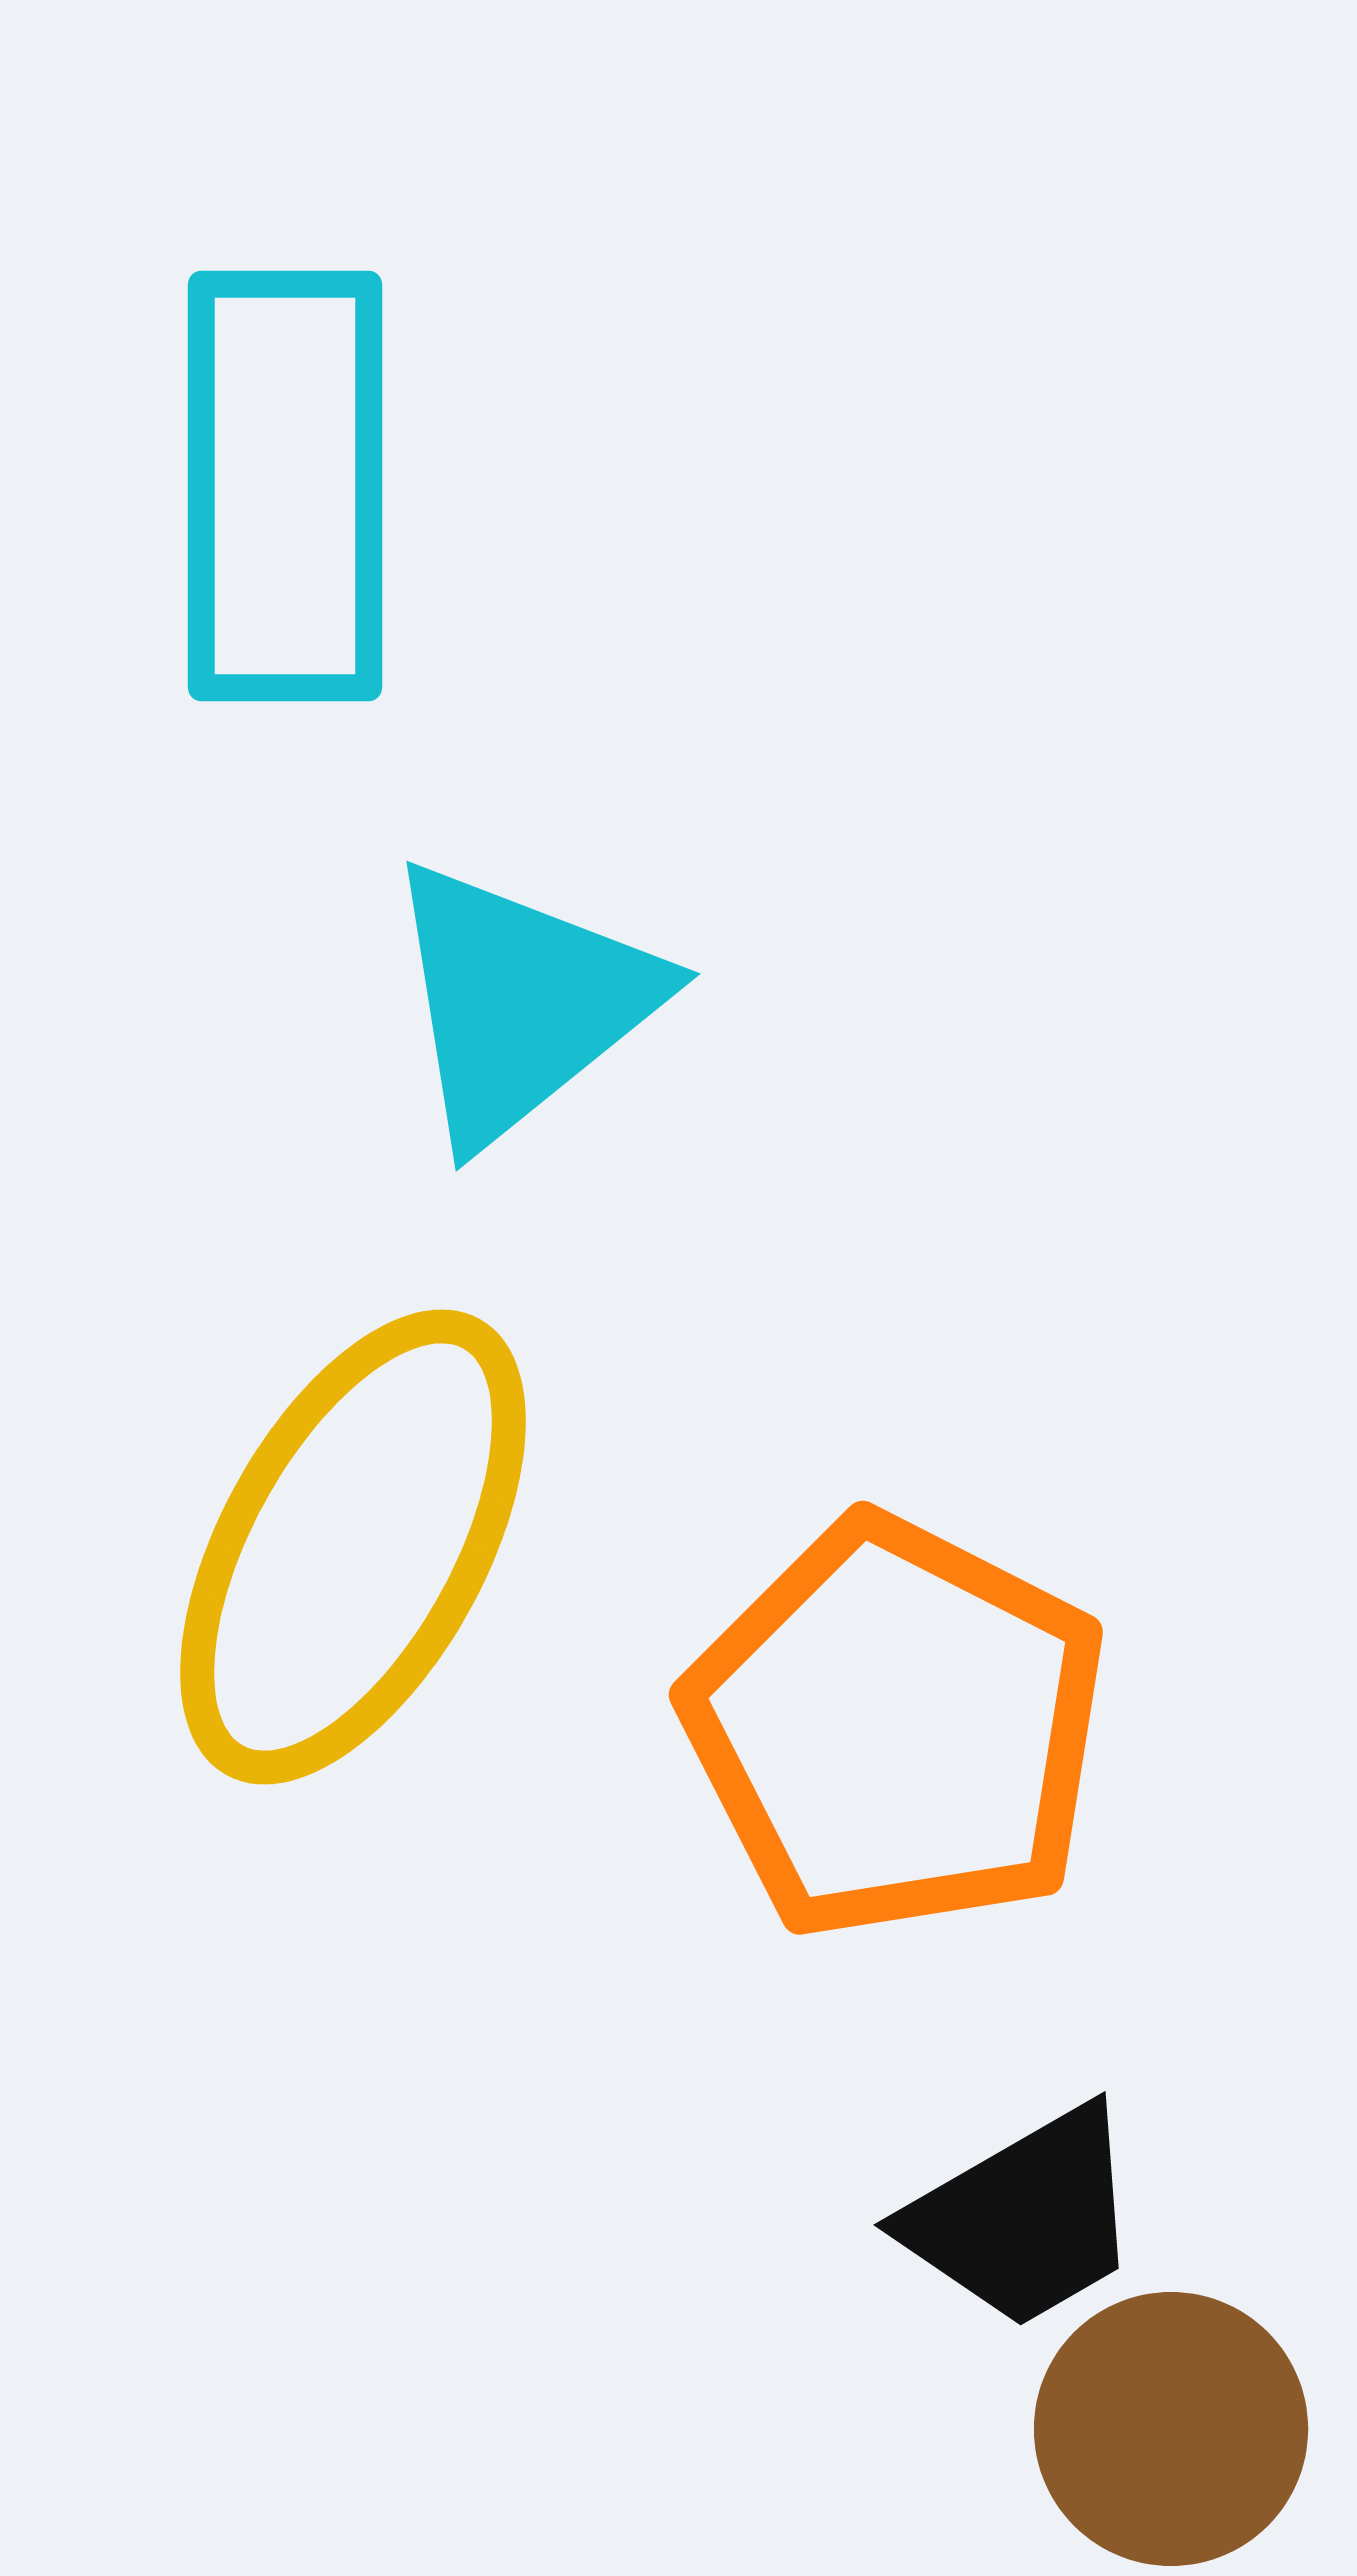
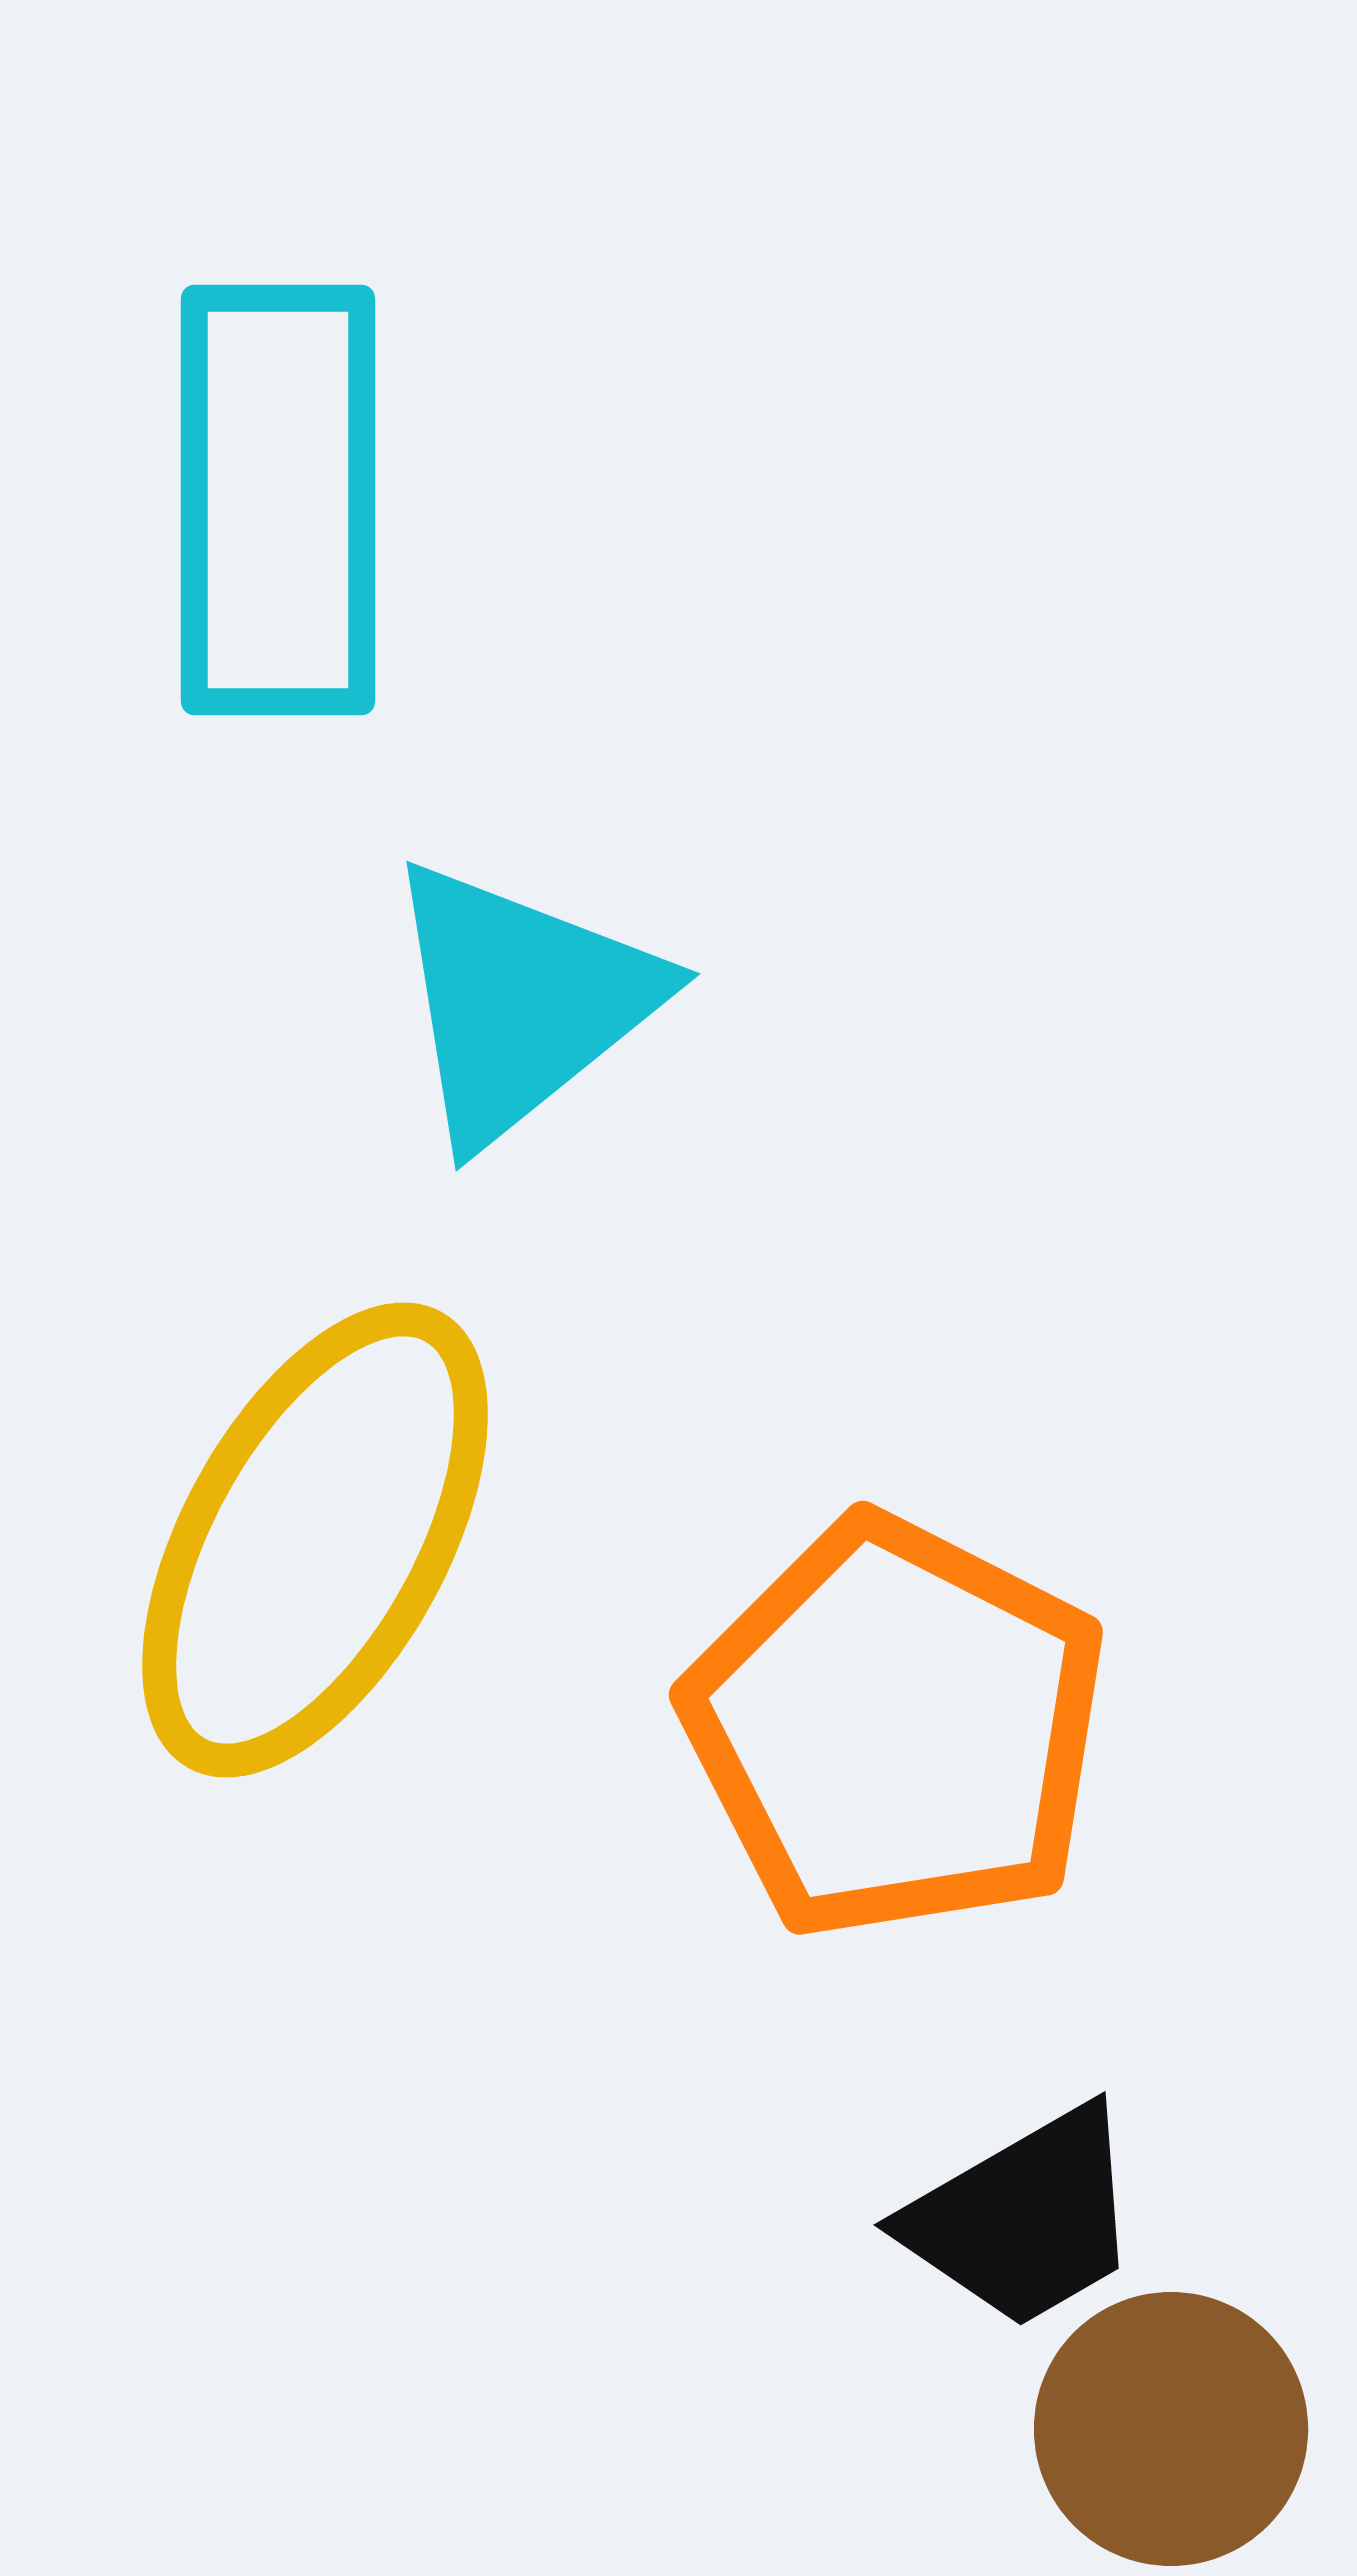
cyan rectangle: moved 7 px left, 14 px down
yellow ellipse: moved 38 px left, 7 px up
